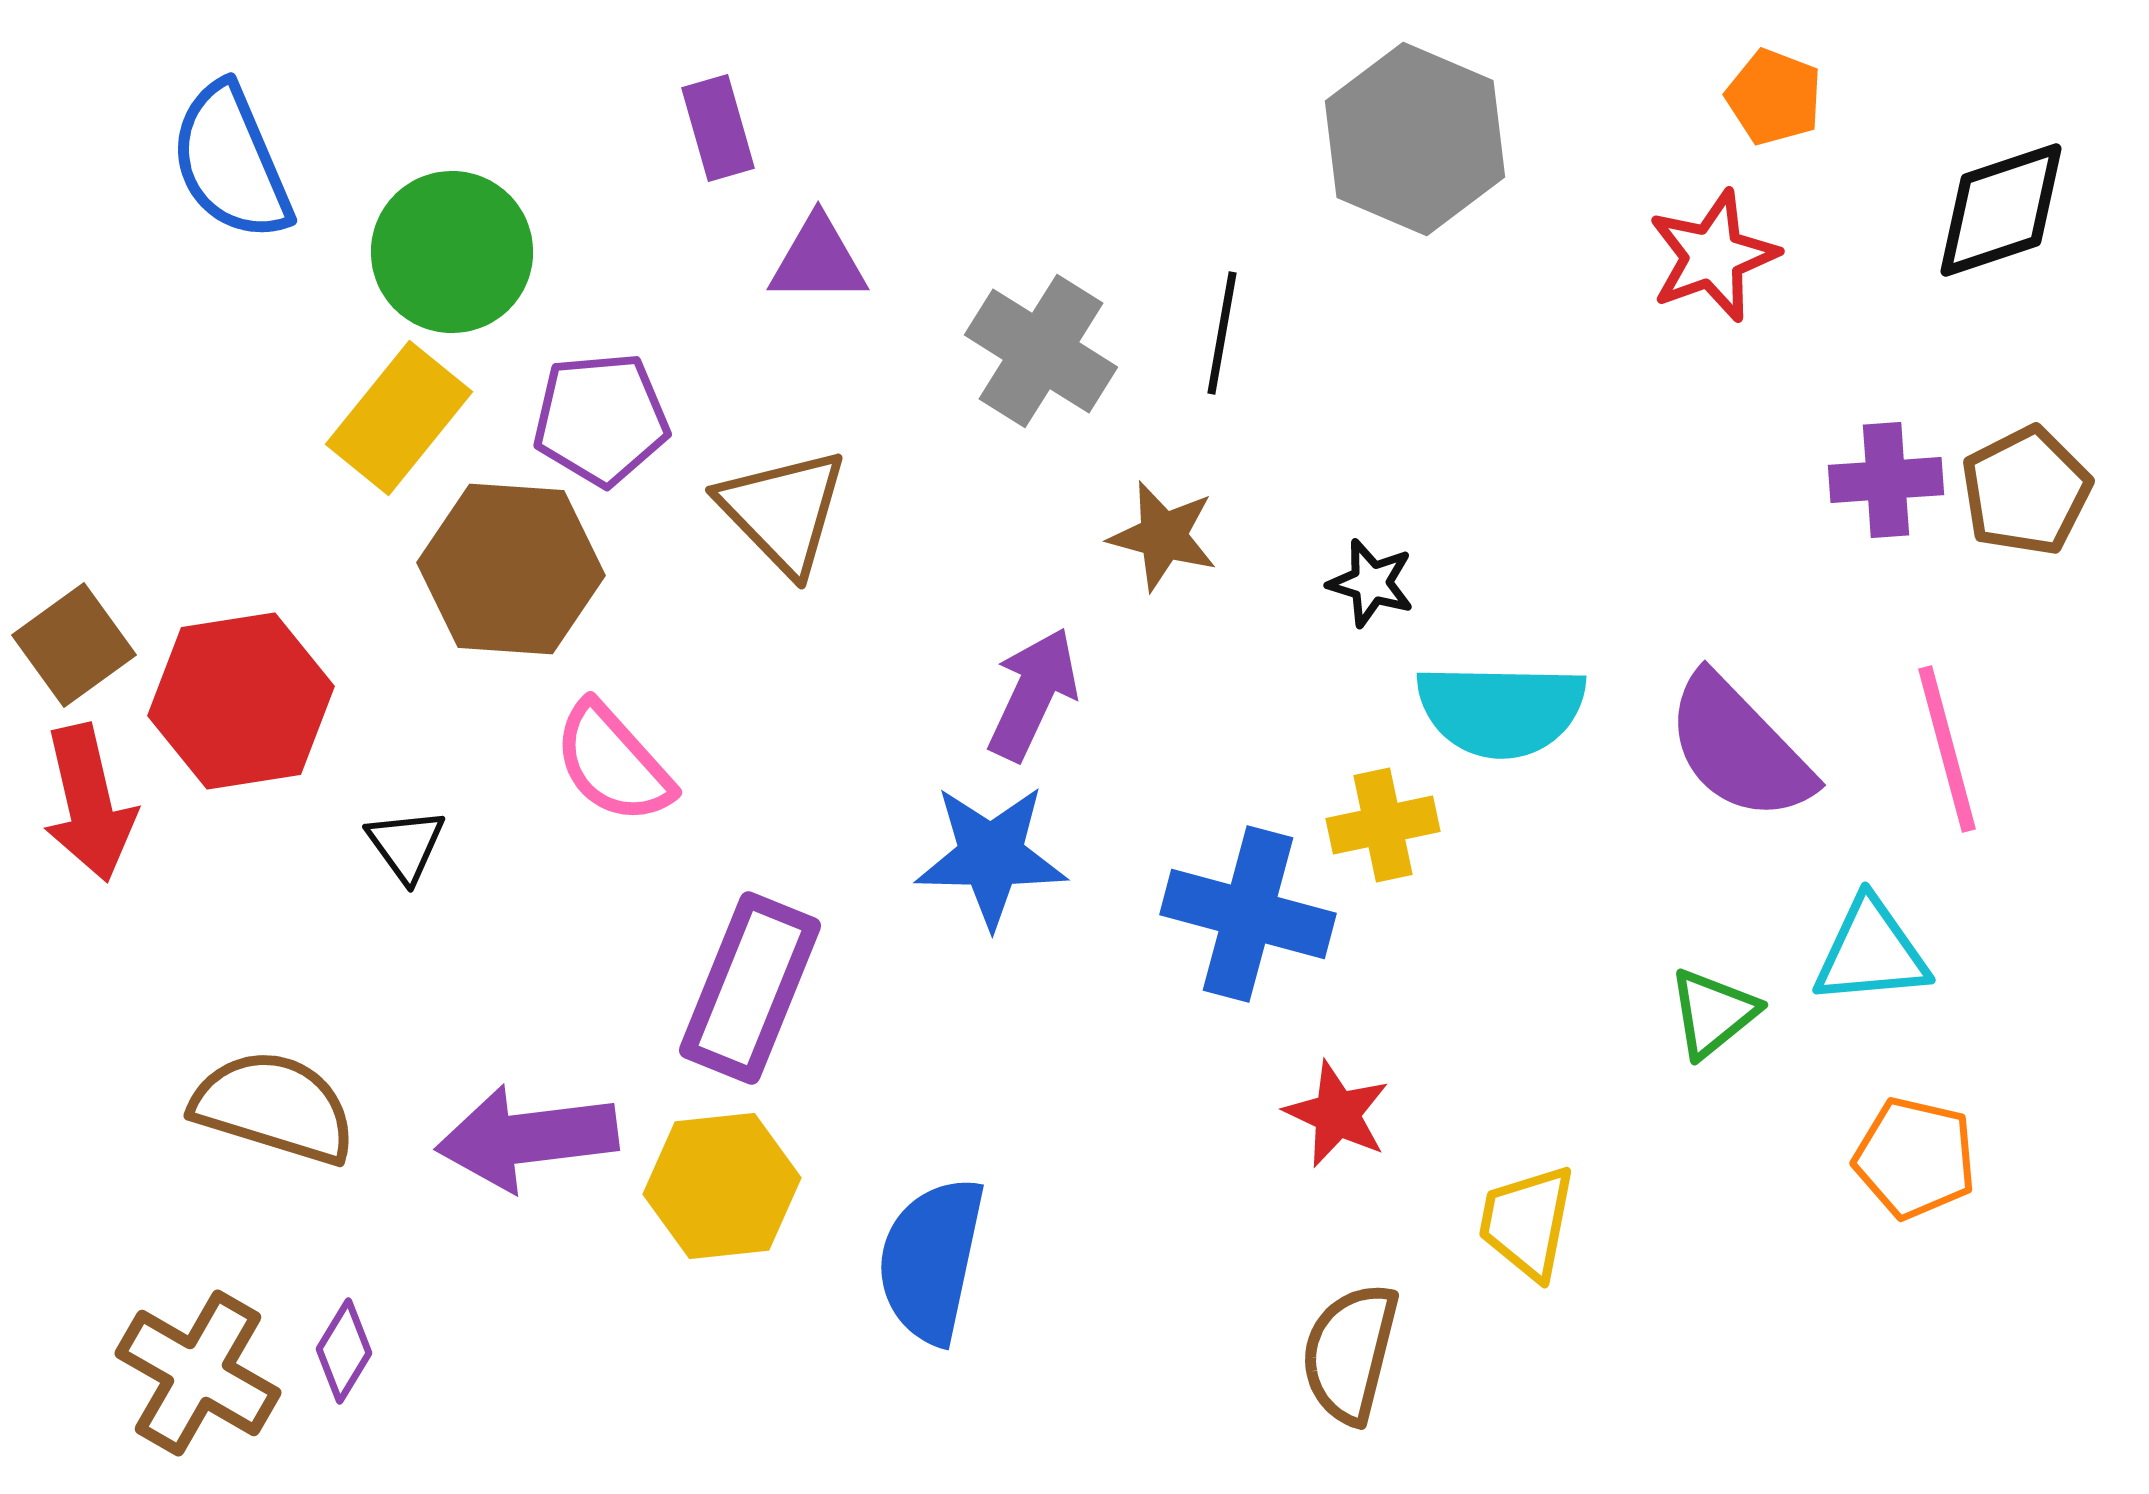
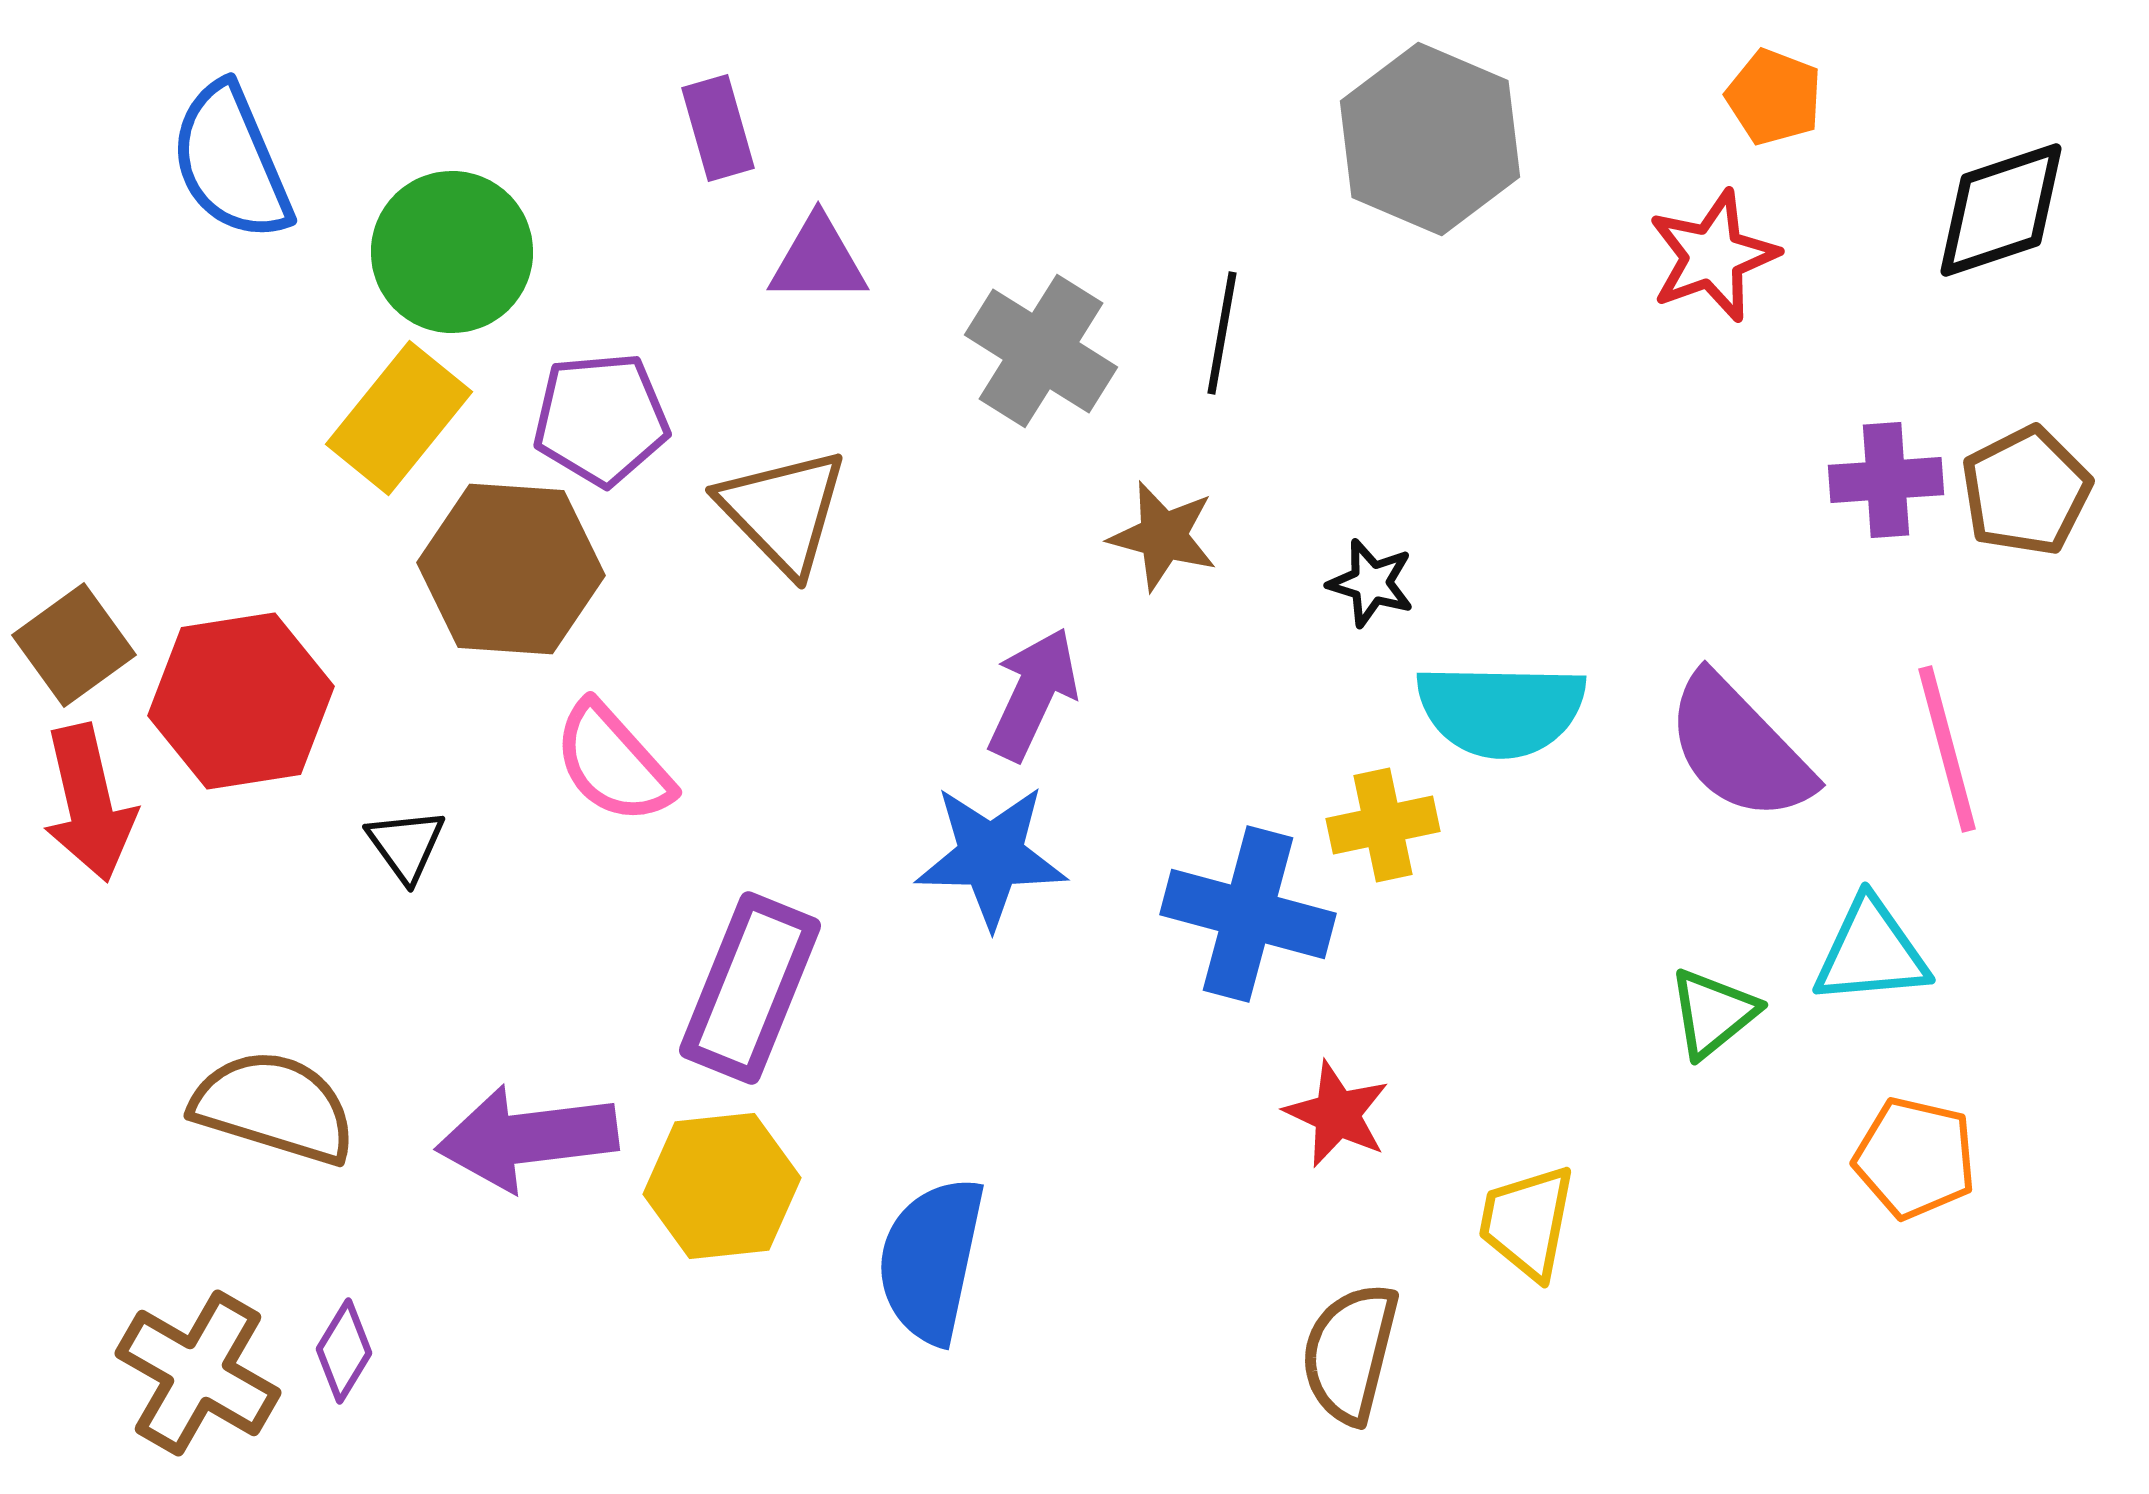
gray hexagon at (1415, 139): moved 15 px right
